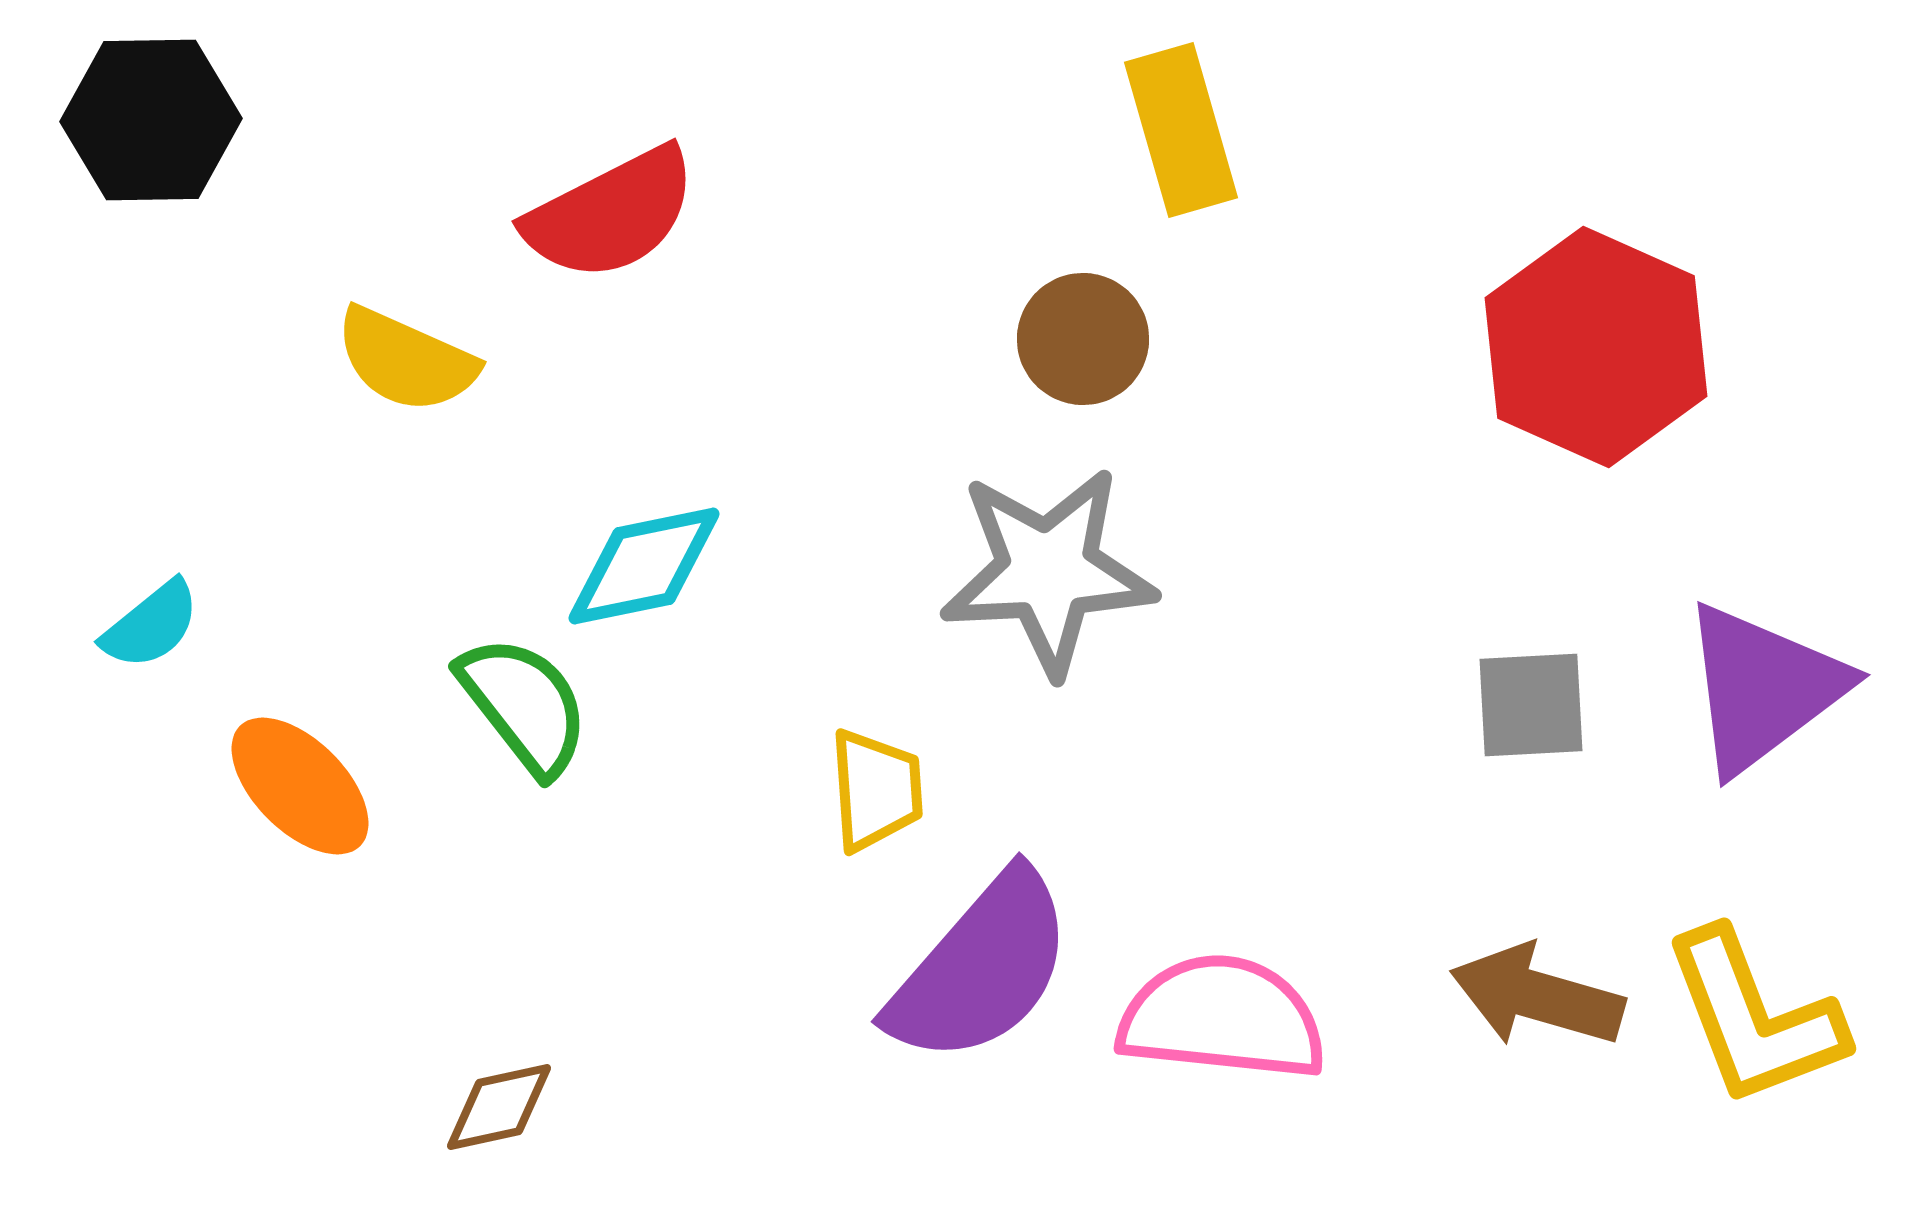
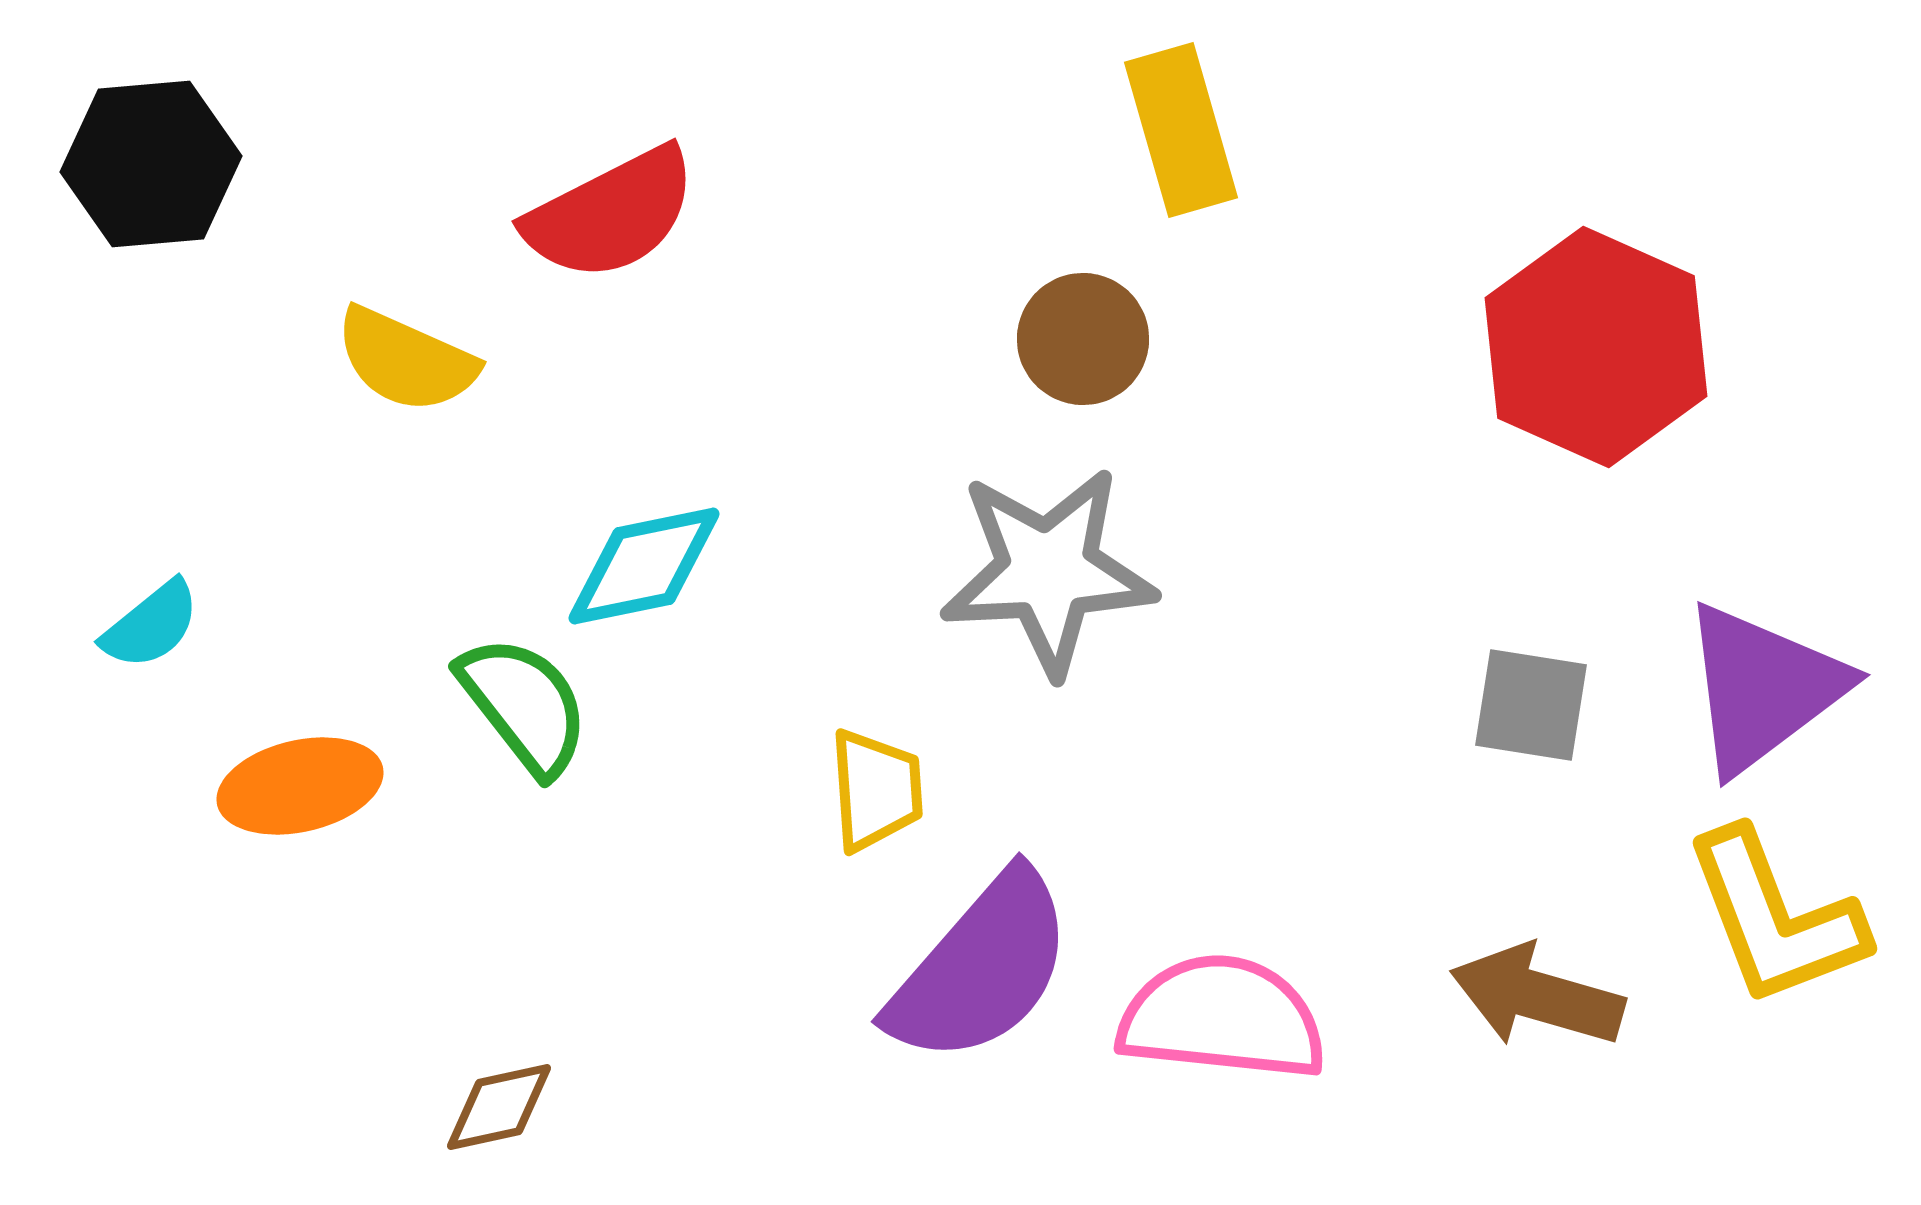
black hexagon: moved 44 px down; rotated 4 degrees counterclockwise
gray square: rotated 12 degrees clockwise
orange ellipse: rotated 58 degrees counterclockwise
yellow L-shape: moved 21 px right, 100 px up
